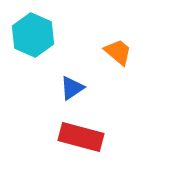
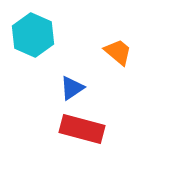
red rectangle: moved 1 px right, 8 px up
